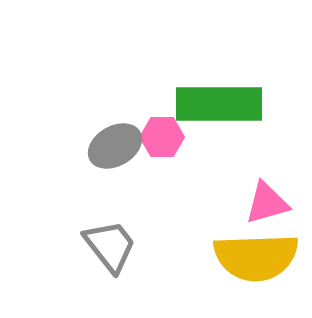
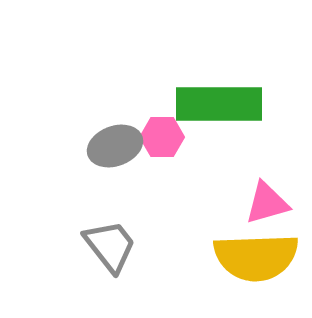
gray ellipse: rotated 10 degrees clockwise
